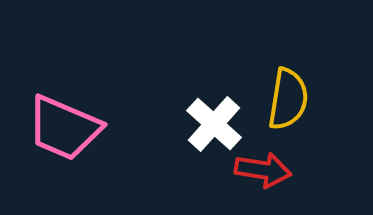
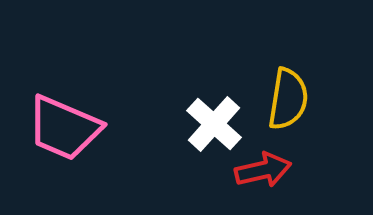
red arrow: rotated 22 degrees counterclockwise
